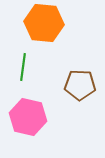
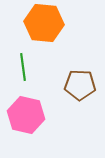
green line: rotated 16 degrees counterclockwise
pink hexagon: moved 2 px left, 2 px up
